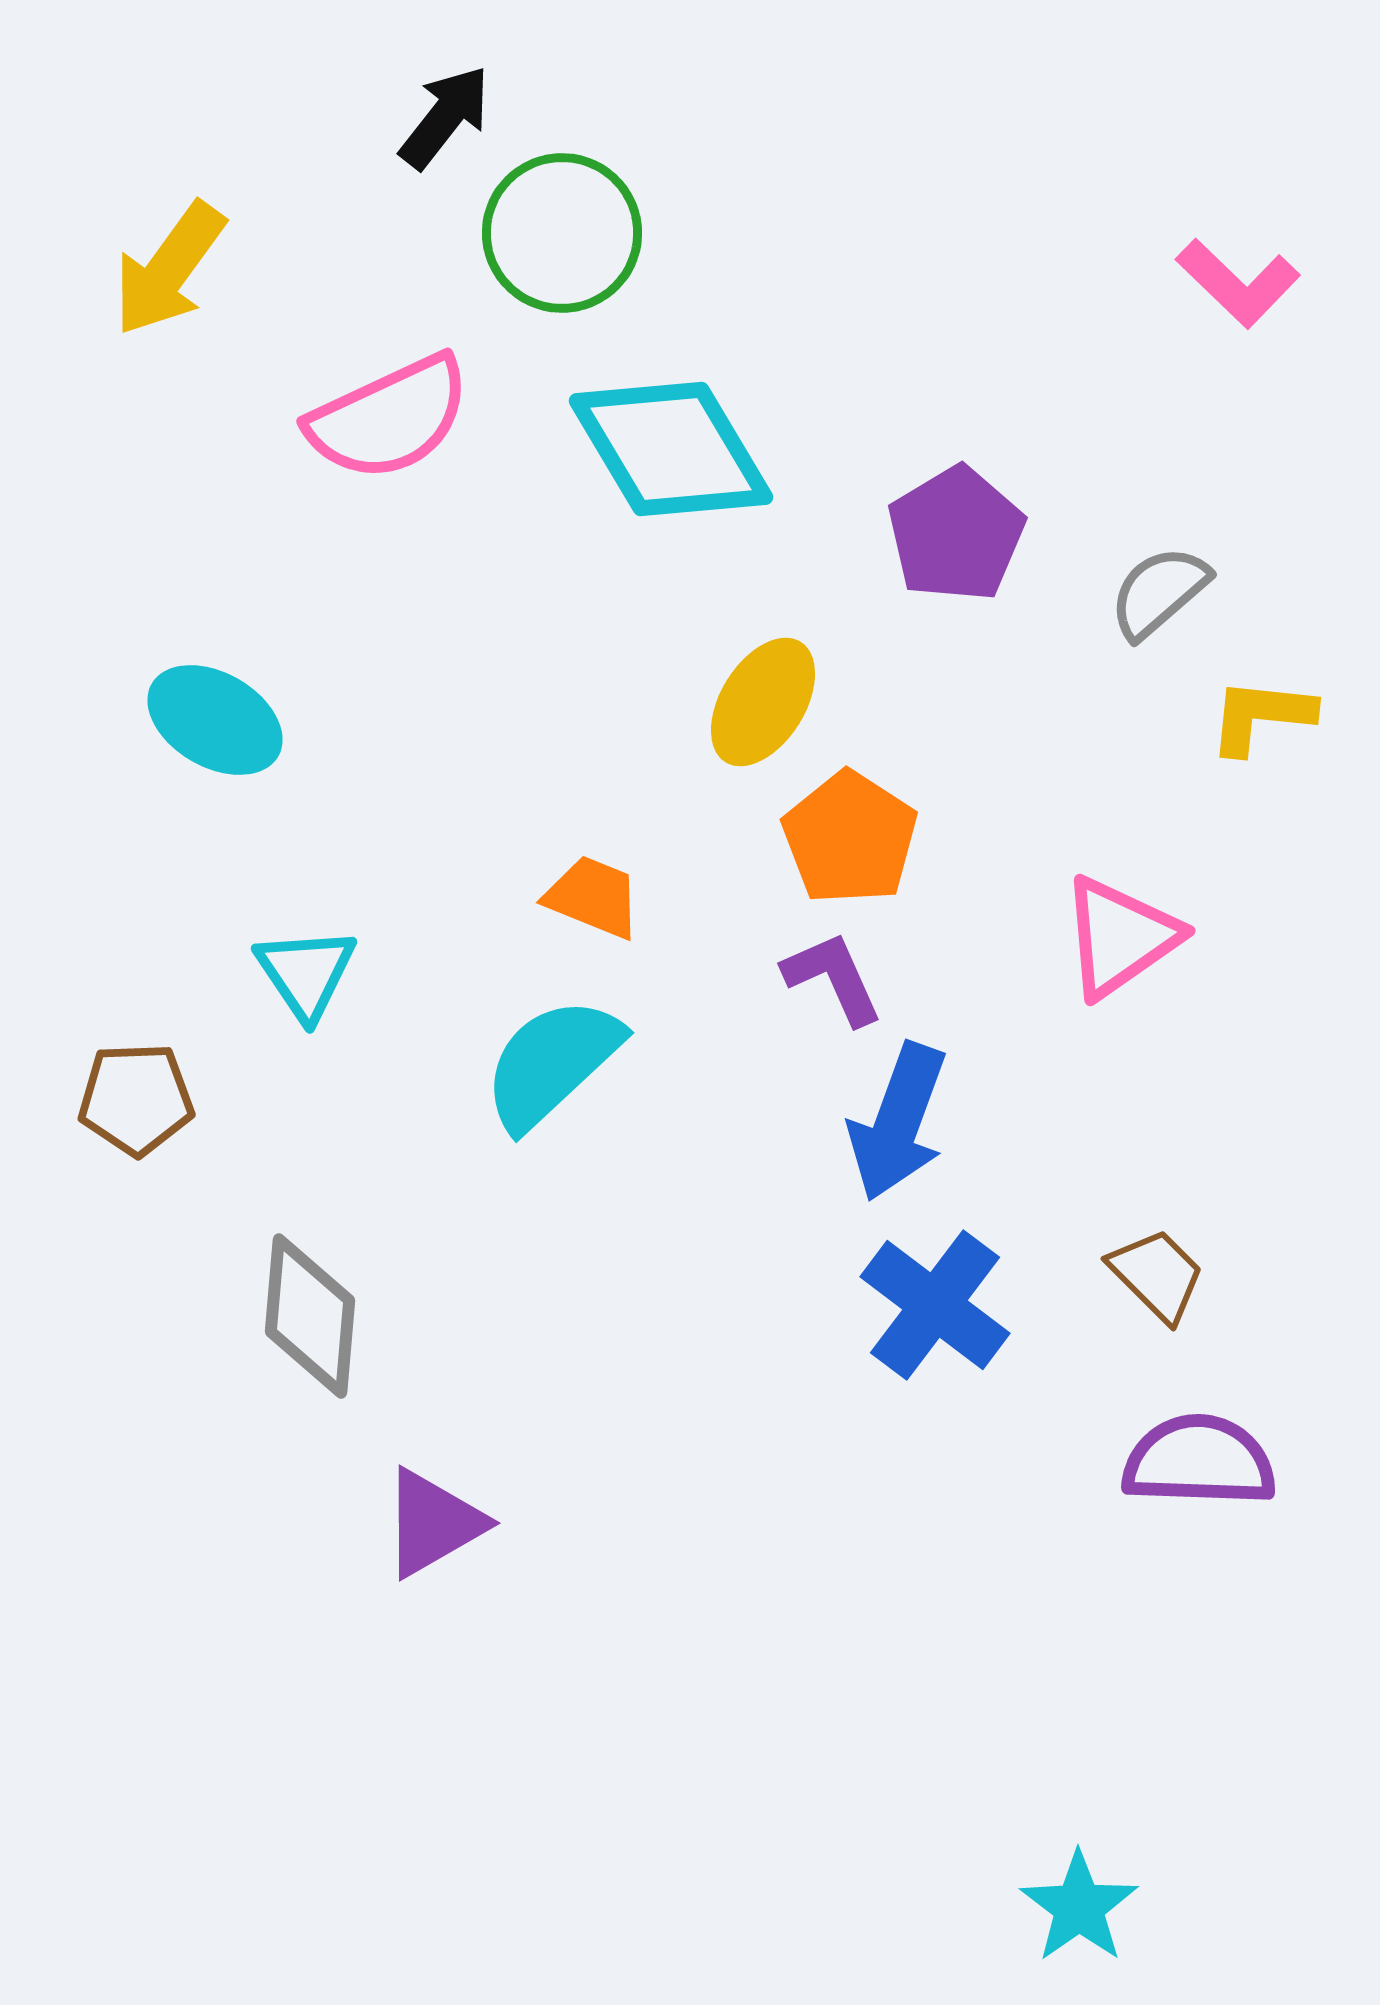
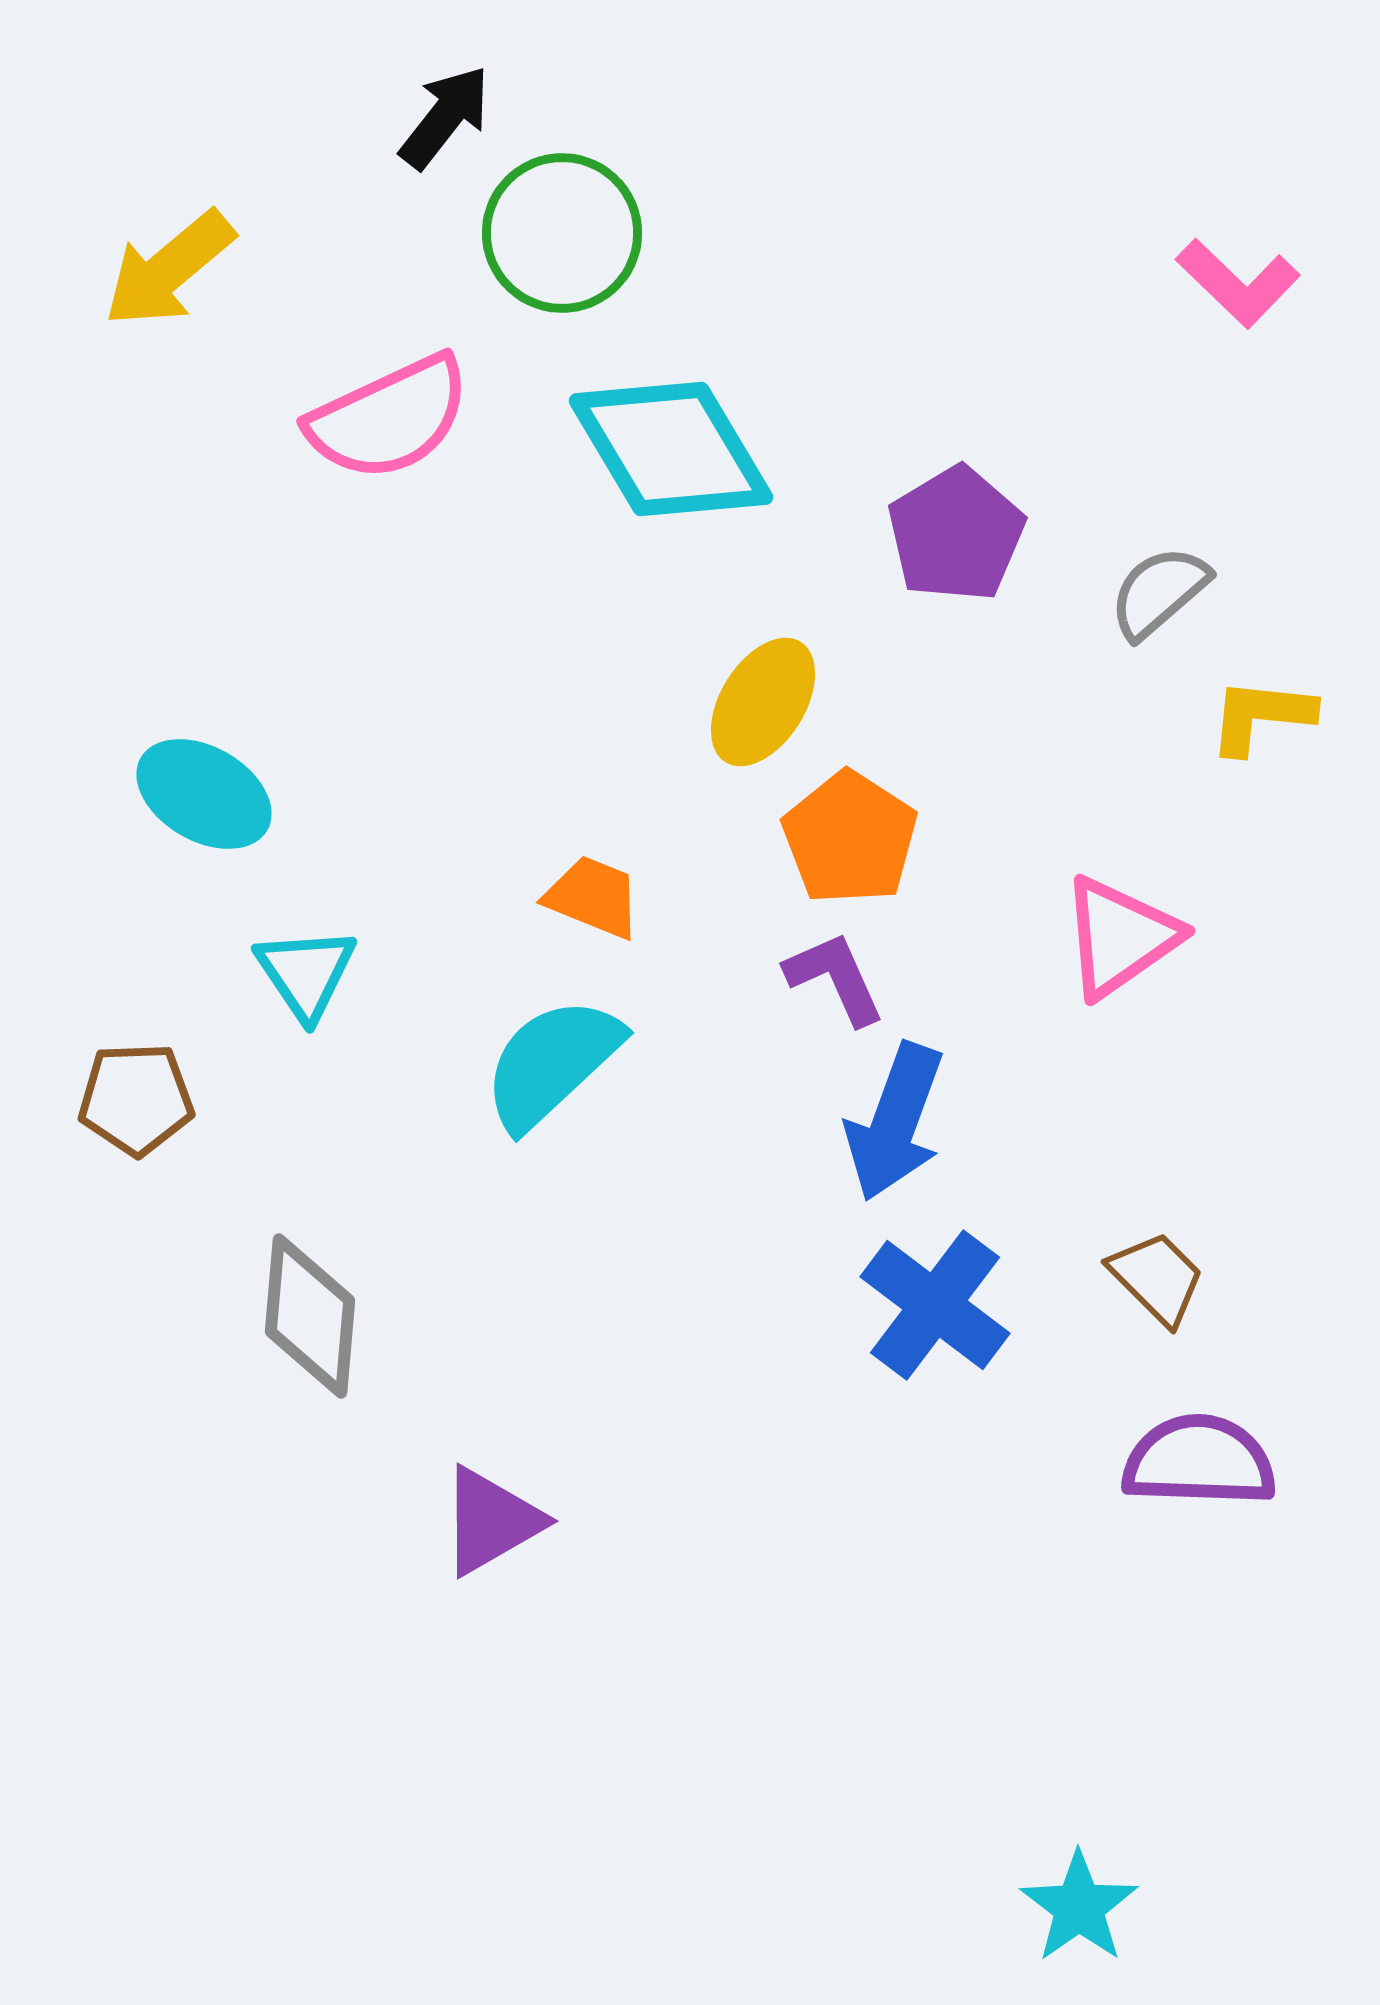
yellow arrow: rotated 14 degrees clockwise
cyan ellipse: moved 11 px left, 74 px down
purple L-shape: moved 2 px right
blue arrow: moved 3 px left
brown trapezoid: moved 3 px down
purple triangle: moved 58 px right, 2 px up
